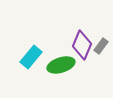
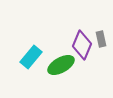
gray rectangle: moved 7 px up; rotated 49 degrees counterclockwise
green ellipse: rotated 12 degrees counterclockwise
